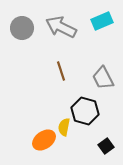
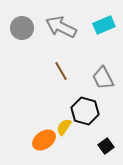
cyan rectangle: moved 2 px right, 4 px down
brown line: rotated 12 degrees counterclockwise
yellow semicircle: rotated 24 degrees clockwise
